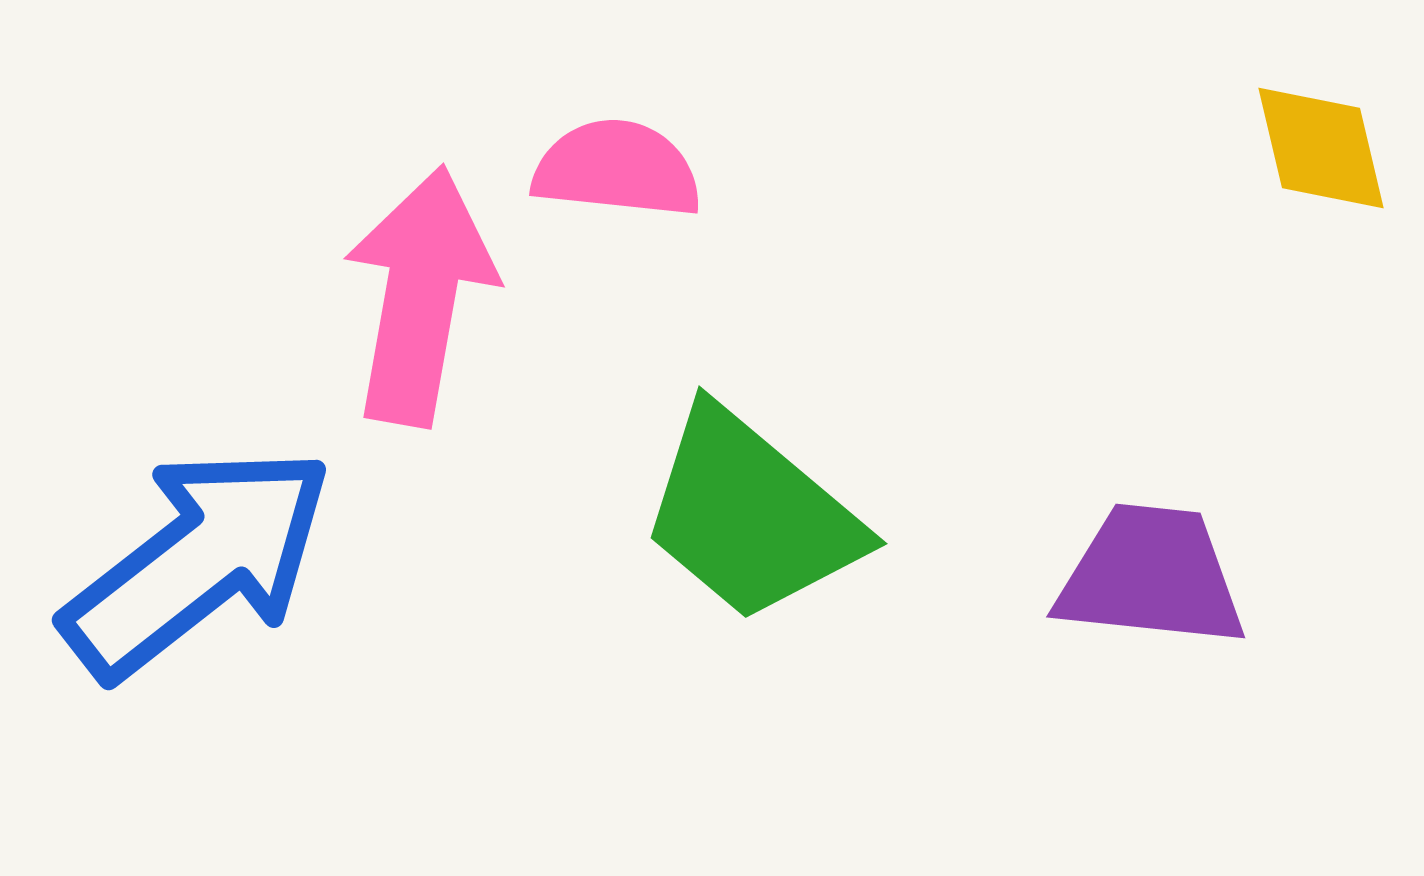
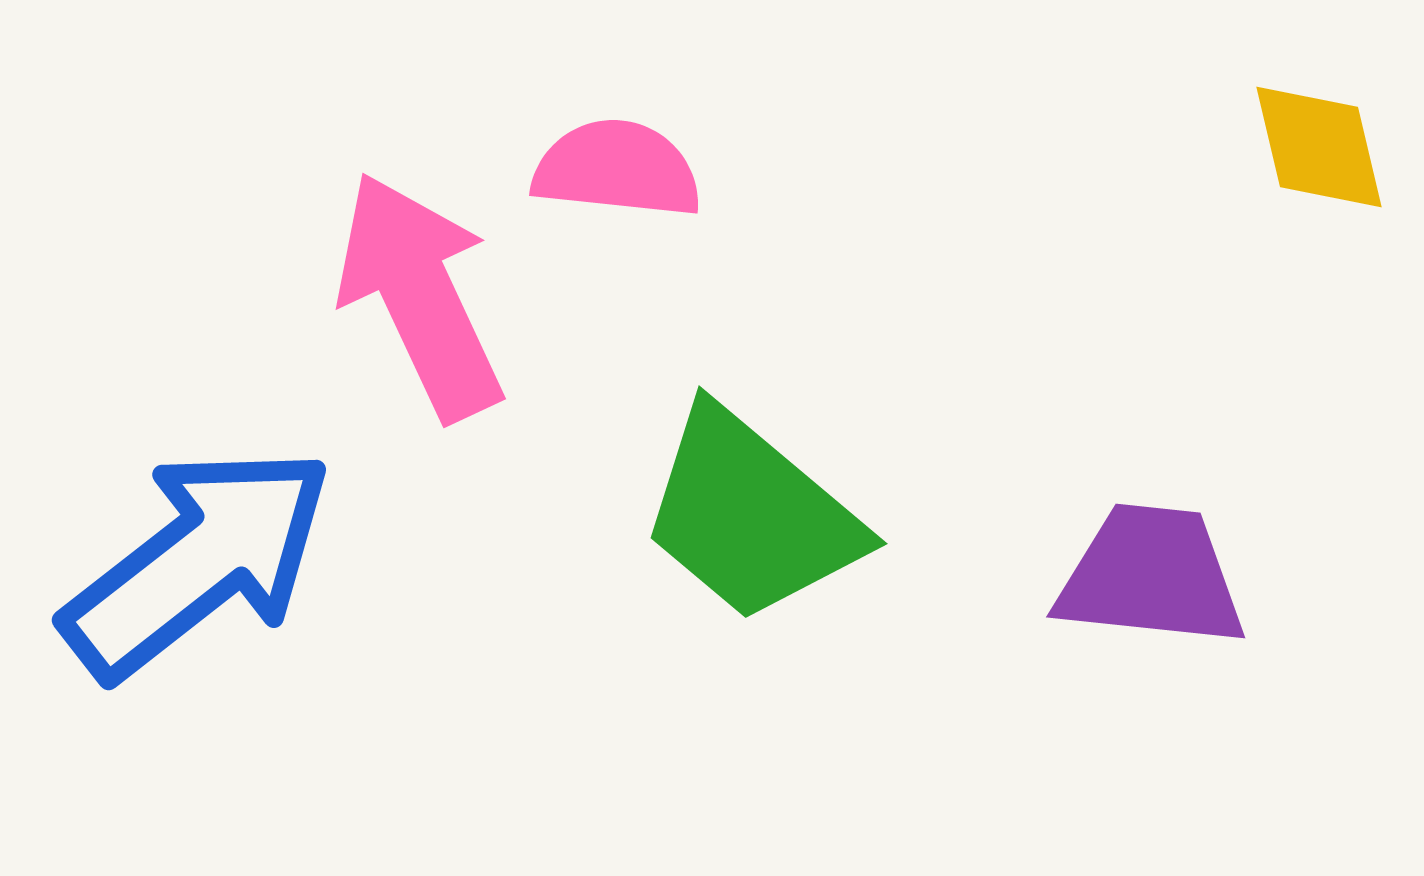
yellow diamond: moved 2 px left, 1 px up
pink arrow: rotated 35 degrees counterclockwise
